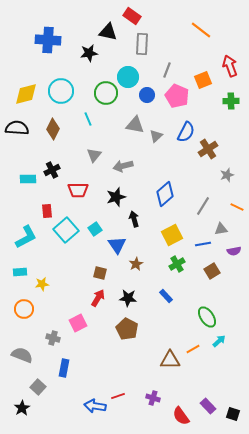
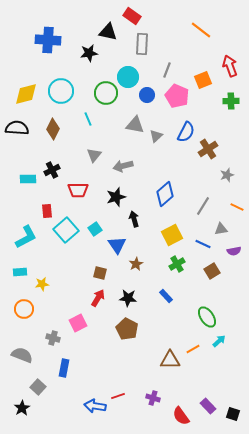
blue line at (203, 244): rotated 35 degrees clockwise
